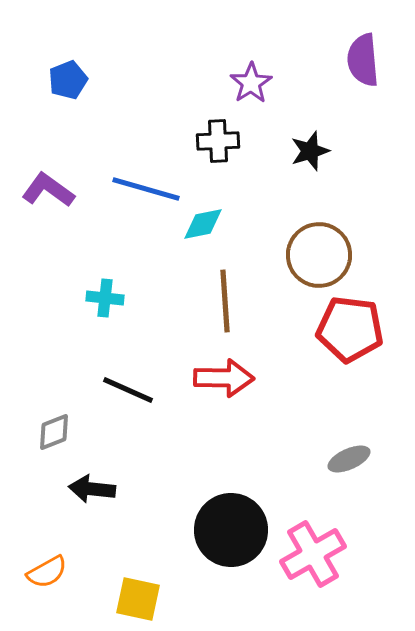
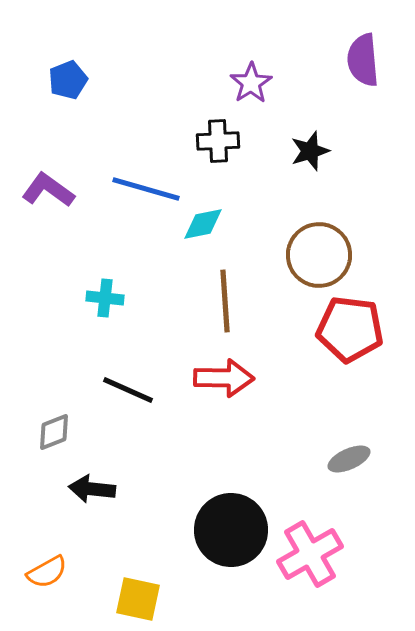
pink cross: moved 3 px left
